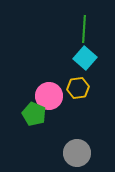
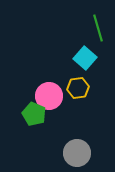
green line: moved 14 px right, 1 px up; rotated 20 degrees counterclockwise
